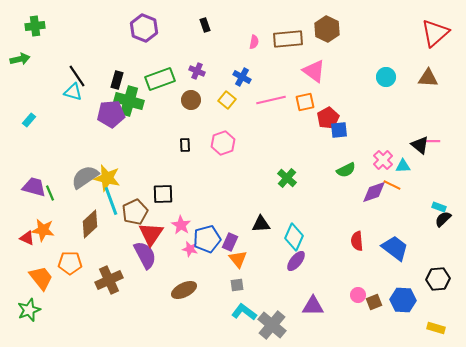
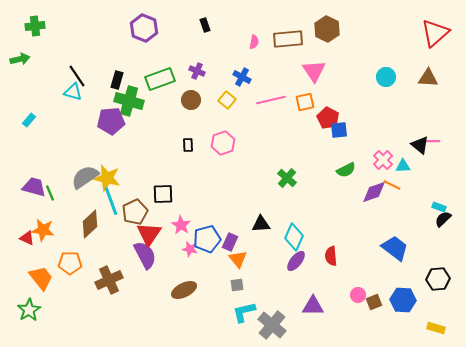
pink triangle at (314, 71): rotated 20 degrees clockwise
purple pentagon at (111, 114): moved 7 px down
red pentagon at (328, 118): rotated 15 degrees counterclockwise
black rectangle at (185, 145): moved 3 px right
red triangle at (151, 234): moved 2 px left
red semicircle at (357, 241): moved 26 px left, 15 px down
green star at (29, 310): rotated 10 degrees counterclockwise
cyan L-shape at (244, 312): rotated 50 degrees counterclockwise
